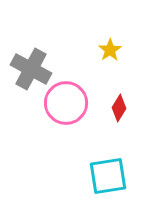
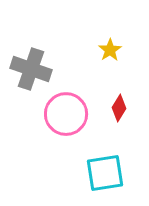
gray cross: rotated 9 degrees counterclockwise
pink circle: moved 11 px down
cyan square: moved 3 px left, 3 px up
